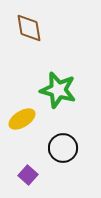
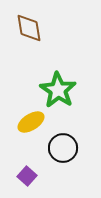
green star: rotated 18 degrees clockwise
yellow ellipse: moved 9 px right, 3 px down
purple square: moved 1 px left, 1 px down
